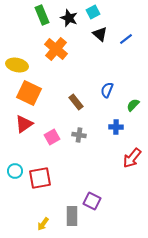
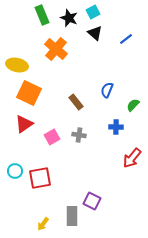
black triangle: moved 5 px left, 1 px up
